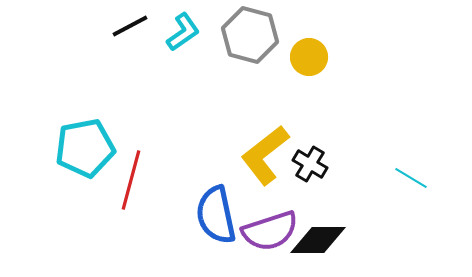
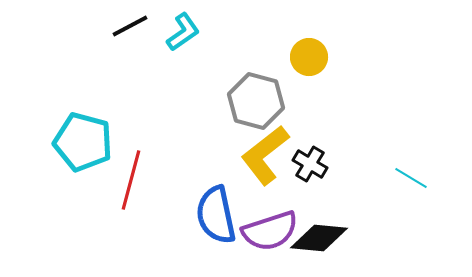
gray hexagon: moved 6 px right, 66 px down
cyan pentagon: moved 2 px left, 6 px up; rotated 26 degrees clockwise
black diamond: moved 1 px right, 2 px up; rotated 6 degrees clockwise
